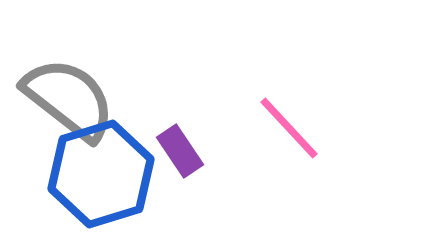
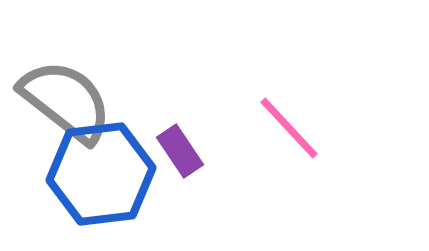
gray semicircle: moved 3 px left, 2 px down
blue hexagon: rotated 10 degrees clockwise
